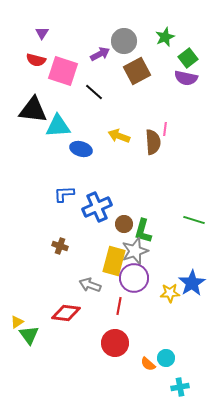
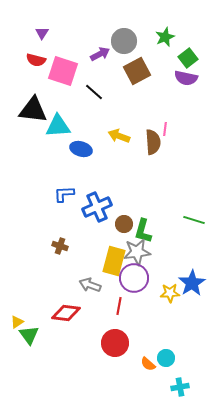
gray star: moved 2 px right, 1 px down; rotated 12 degrees clockwise
